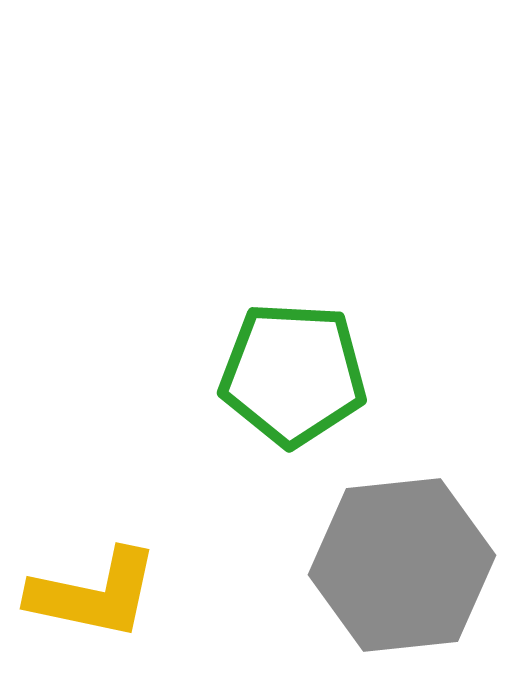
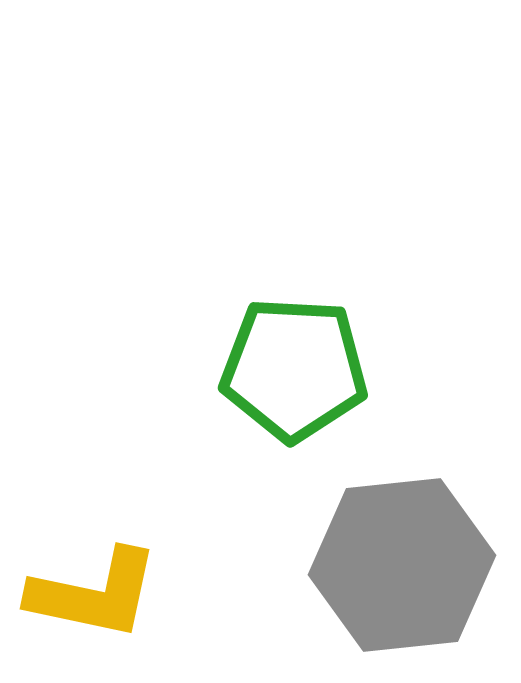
green pentagon: moved 1 px right, 5 px up
